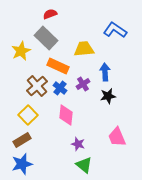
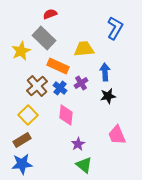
blue L-shape: moved 2 px up; rotated 85 degrees clockwise
gray rectangle: moved 2 px left
purple cross: moved 2 px left, 1 px up
pink trapezoid: moved 2 px up
purple star: rotated 24 degrees clockwise
blue star: rotated 10 degrees clockwise
